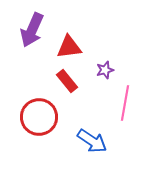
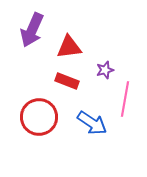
red rectangle: rotated 30 degrees counterclockwise
pink line: moved 4 px up
blue arrow: moved 18 px up
